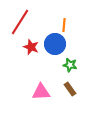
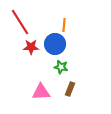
red line: rotated 64 degrees counterclockwise
red star: rotated 21 degrees counterclockwise
green star: moved 9 px left, 2 px down
brown rectangle: rotated 56 degrees clockwise
